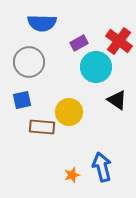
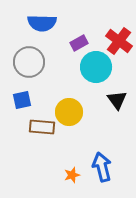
black triangle: rotated 20 degrees clockwise
